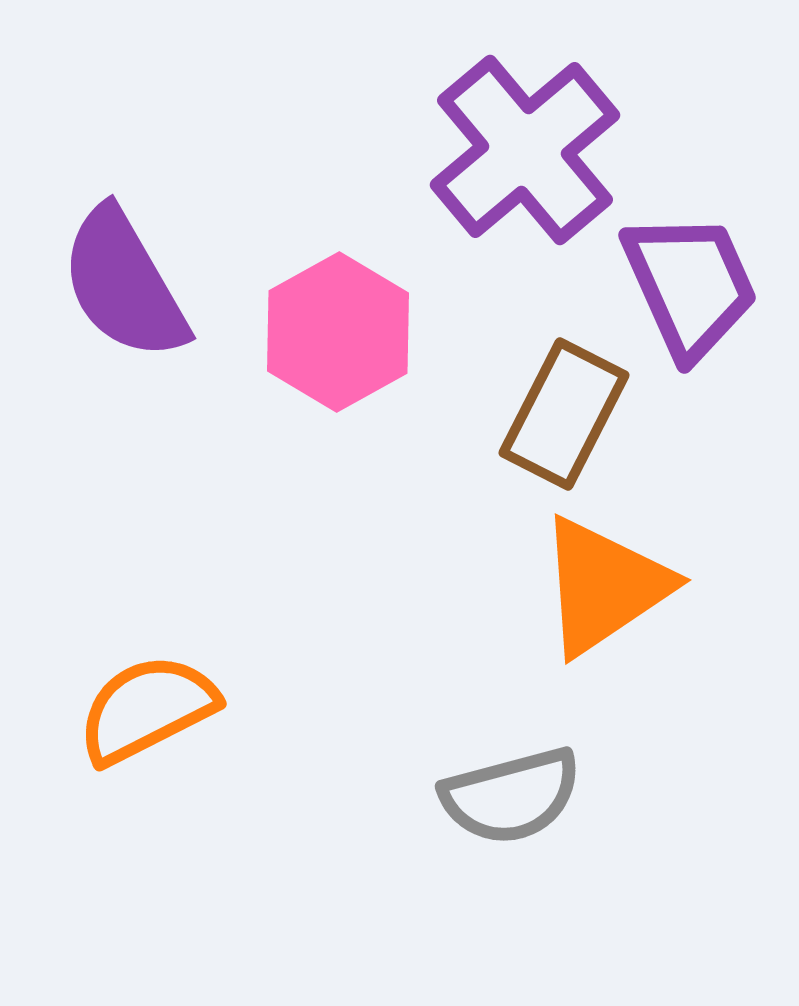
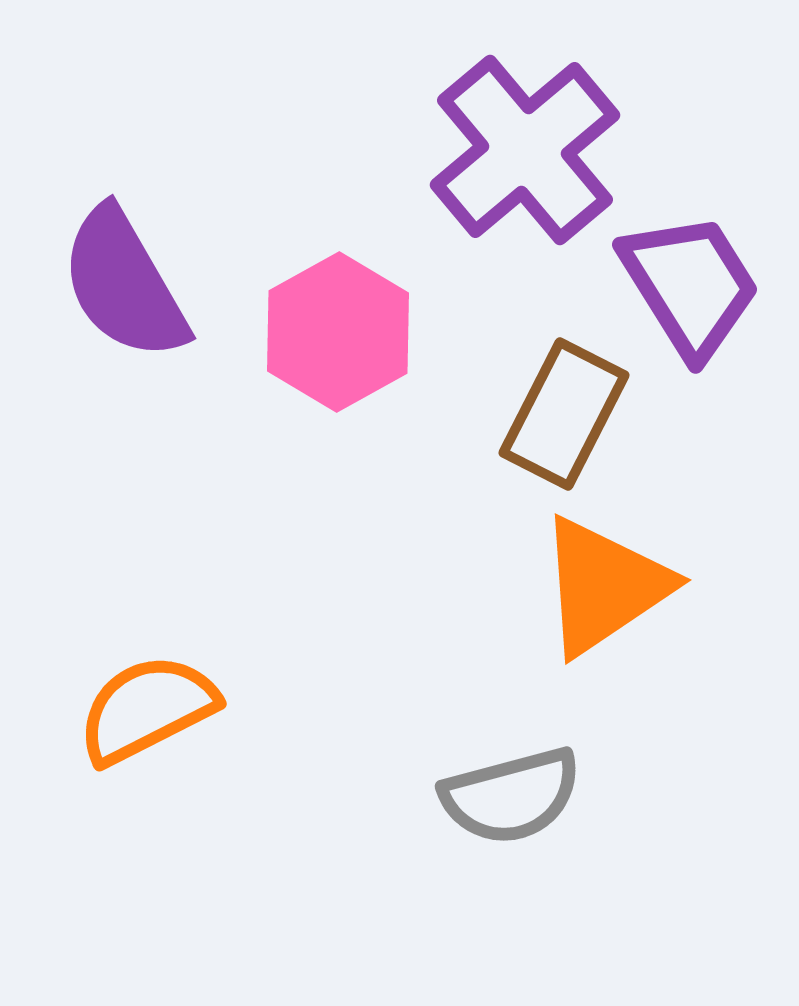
purple trapezoid: rotated 8 degrees counterclockwise
